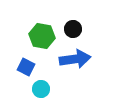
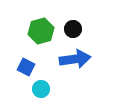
green hexagon: moved 1 px left, 5 px up; rotated 25 degrees counterclockwise
